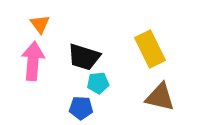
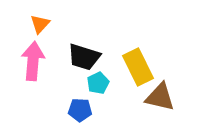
orange triangle: rotated 20 degrees clockwise
yellow rectangle: moved 12 px left, 18 px down
cyan pentagon: rotated 20 degrees counterclockwise
blue pentagon: moved 1 px left, 2 px down
